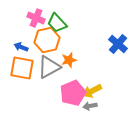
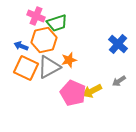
pink cross: moved 2 px up
green trapezoid: rotated 65 degrees counterclockwise
orange hexagon: moved 3 px left
blue arrow: moved 1 px up
orange square: moved 4 px right; rotated 15 degrees clockwise
pink pentagon: rotated 25 degrees counterclockwise
gray arrow: moved 29 px right, 25 px up; rotated 24 degrees counterclockwise
